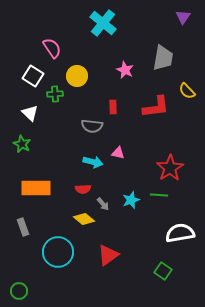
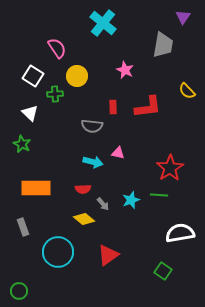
pink semicircle: moved 5 px right
gray trapezoid: moved 13 px up
red L-shape: moved 8 px left
